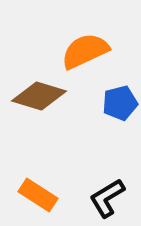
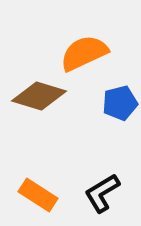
orange semicircle: moved 1 px left, 2 px down
black L-shape: moved 5 px left, 5 px up
